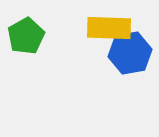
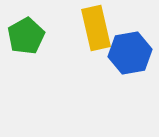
yellow rectangle: moved 13 px left; rotated 75 degrees clockwise
